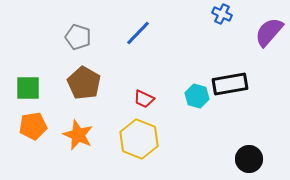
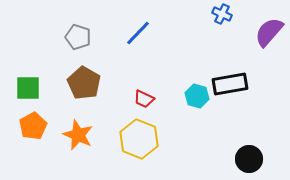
orange pentagon: rotated 20 degrees counterclockwise
